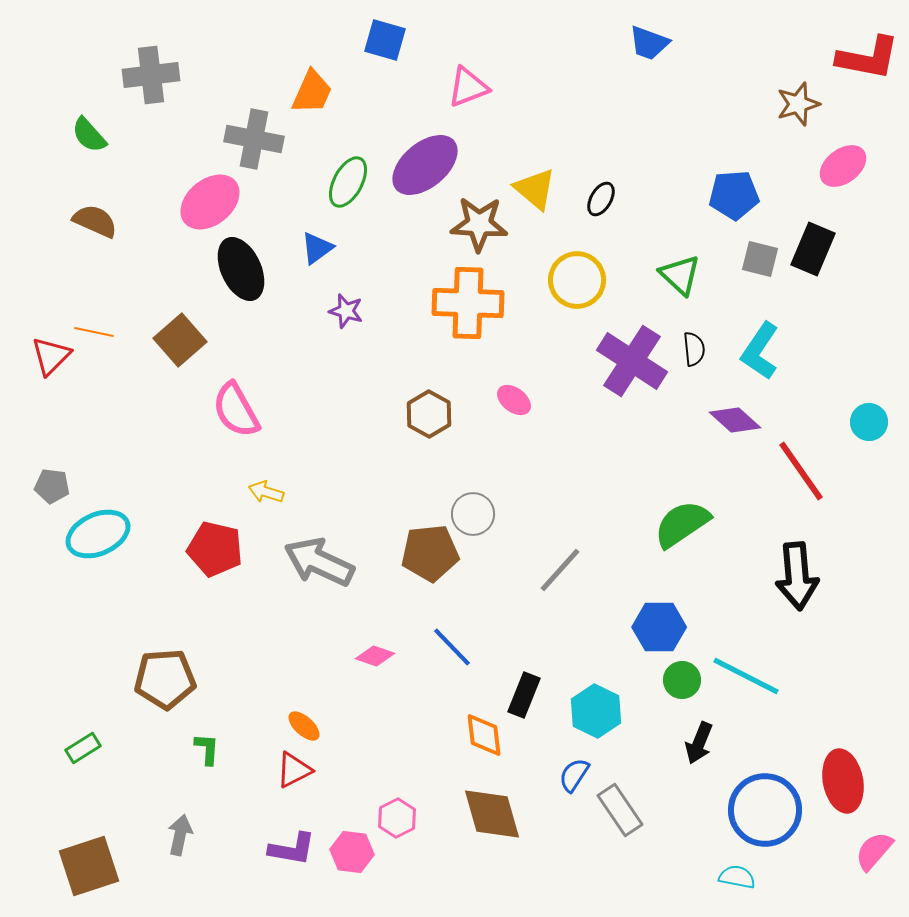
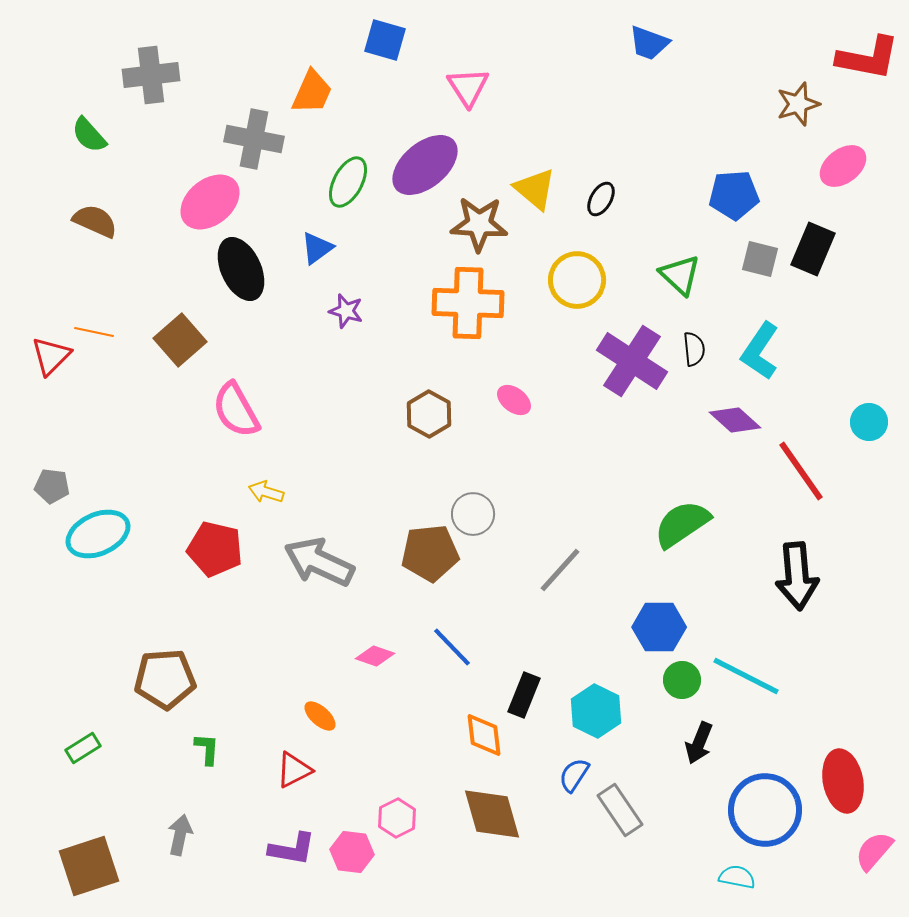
pink triangle at (468, 87): rotated 42 degrees counterclockwise
orange ellipse at (304, 726): moved 16 px right, 10 px up
